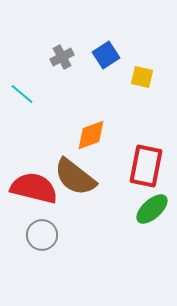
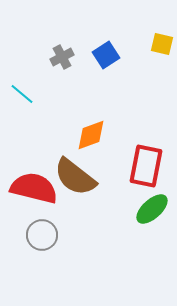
yellow square: moved 20 px right, 33 px up
